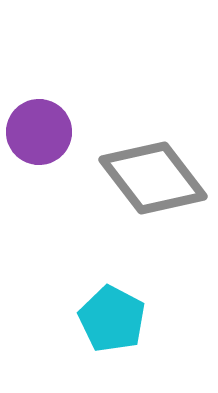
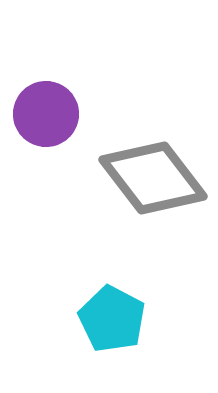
purple circle: moved 7 px right, 18 px up
